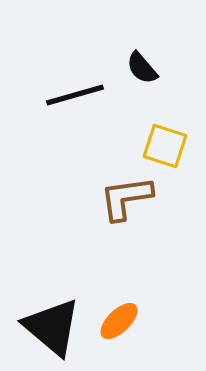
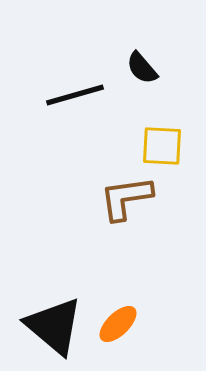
yellow square: moved 3 px left; rotated 15 degrees counterclockwise
orange ellipse: moved 1 px left, 3 px down
black triangle: moved 2 px right, 1 px up
